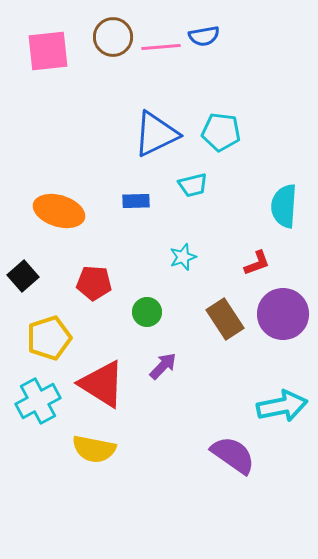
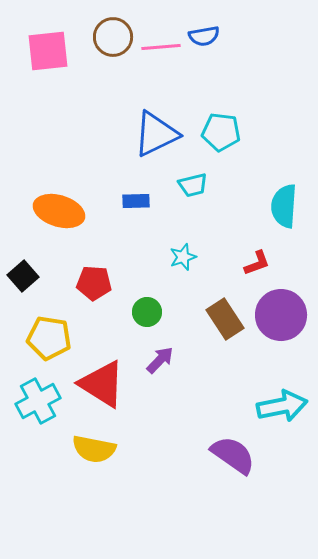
purple circle: moved 2 px left, 1 px down
yellow pentagon: rotated 27 degrees clockwise
purple arrow: moved 3 px left, 6 px up
